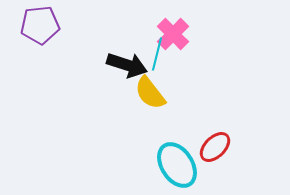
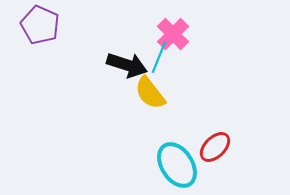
purple pentagon: rotated 30 degrees clockwise
cyan line: moved 2 px right, 3 px down; rotated 8 degrees clockwise
